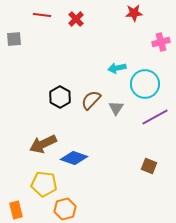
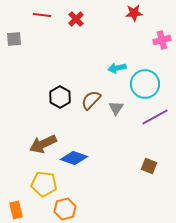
pink cross: moved 1 px right, 2 px up
